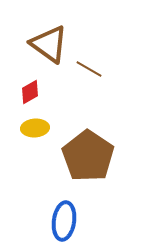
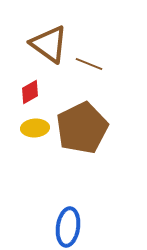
brown line: moved 5 px up; rotated 8 degrees counterclockwise
brown pentagon: moved 6 px left, 28 px up; rotated 12 degrees clockwise
blue ellipse: moved 4 px right, 6 px down
